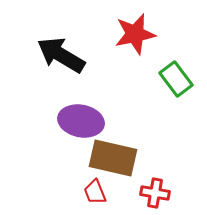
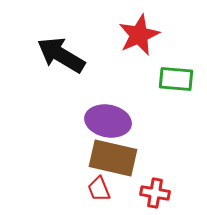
red star: moved 4 px right, 1 px down; rotated 12 degrees counterclockwise
green rectangle: rotated 48 degrees counterclockwise
purple ellipse: moved 27 px right
red trapezoid: moved 4 px right, 3 px up
